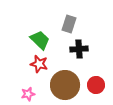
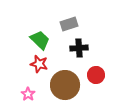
gray rectangle: rotated 54 degrees clockwise
black cross: moved 1 px up
red circle: moved 10 px up
pink star: rotated 24 degrees counterclockwise
